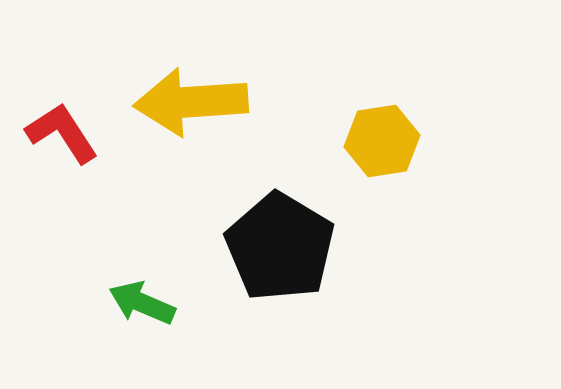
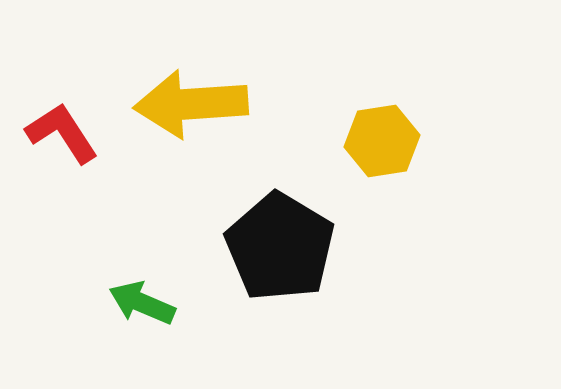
yellow arrow: moved 2 px down
